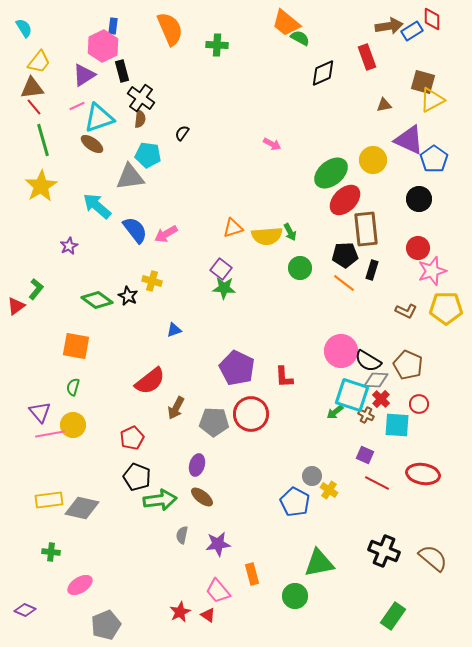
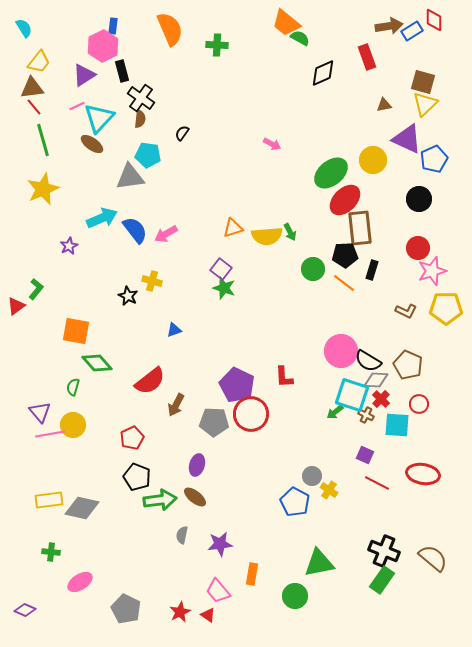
red diamond at (432, 19): moved 2 px right, 1 px down
yellow triangle at (432, 100): moved 7 px left, 4 px down; rotated 16 degrees counterclockwise
cyan triangle at (99, 118): rotated 28 degrees counterclockwise
purple triangle at (409, 140): moved 2 px left, 1 px up
blue pentagon at (434, 159): rotated 12 degrees clockwise
yellow star at (41, 186): moved 2 px right, 3 px down; rotated 8 degrees clockwise
cyan arrow at (97, 206): moved 5 px right, 12 px down; rotated 116 degrees clockwise
brown rectangle at (366, 229): moved 6 px left, 1 px up
green circle at (300, 268): moved 13 px right, 1 px down
green star at (224, 288): rotated 15 degrees clockwise
green diamond at (97, 300): moved 63 px down; rotated 12 degrees clockwise
orange square at (76, 346): moved 15 px up
purple pentagon at (237, 368): moved 17 px down
brown arrow at (176, 408): moved 3 px up
brown ellipse at (202, 497): moved 7 px left
purple star at (218, 544): moved 2 px right
orange rectangle at (252, 574): rotated 25 degrees clockwise
pink ellipse at (80, 585): moved 3 px up
green rectangle at (393, 616): moved 11 px left, 36 px up
gray pentagon at (106, 625): moved 20 px right, 16 px up; rotated 24 degrees counterclockwise
